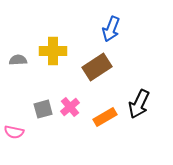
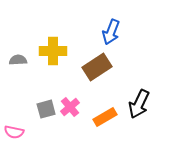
blue arrow: moved 3 px down
gray square: moved 3 px right
